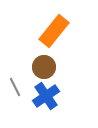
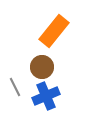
brown circle: moved 2 px left
blue cross: rotated 12 degrees clockwise
